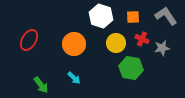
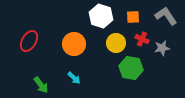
red ellipse: moved 1 px down
